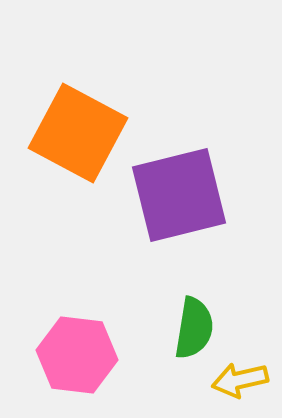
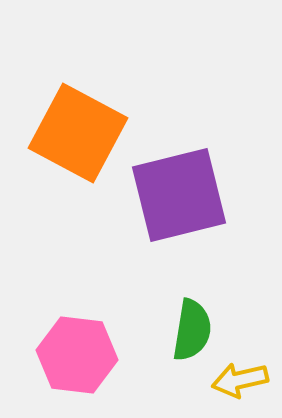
green semicircle: moved 2 px left, 2 px down
